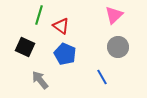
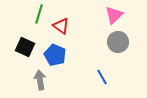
green line: moved 1 px up
gray circle: moved 5 px up
blue pentagon: moved 10 px left, 1 px down
gray arrow: rotated 30 degrees clockwise
